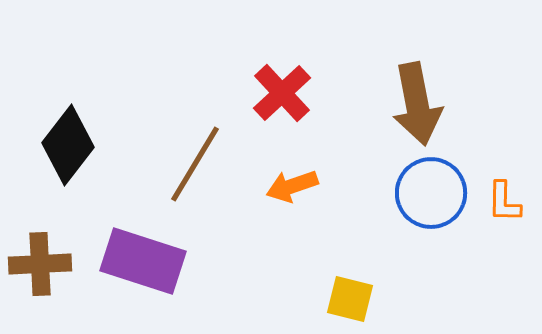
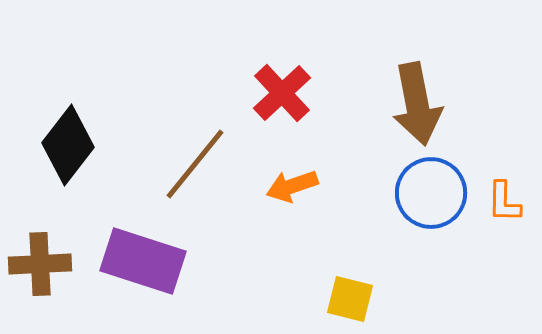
brown line: rotated 8 degrees clockwise
